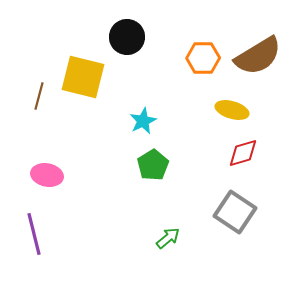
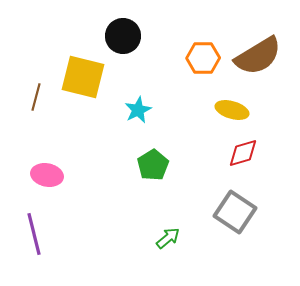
black circle: moved 4 px left, 1 px up
brown line: moved 3 px left, 1 px down
cyan star: moved 5 px left, 11 px up
